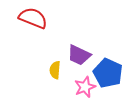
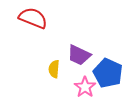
yellow semicircle: moved 1 px left, 1 px up
pink star: rotated 15 degrees counterclockwise
